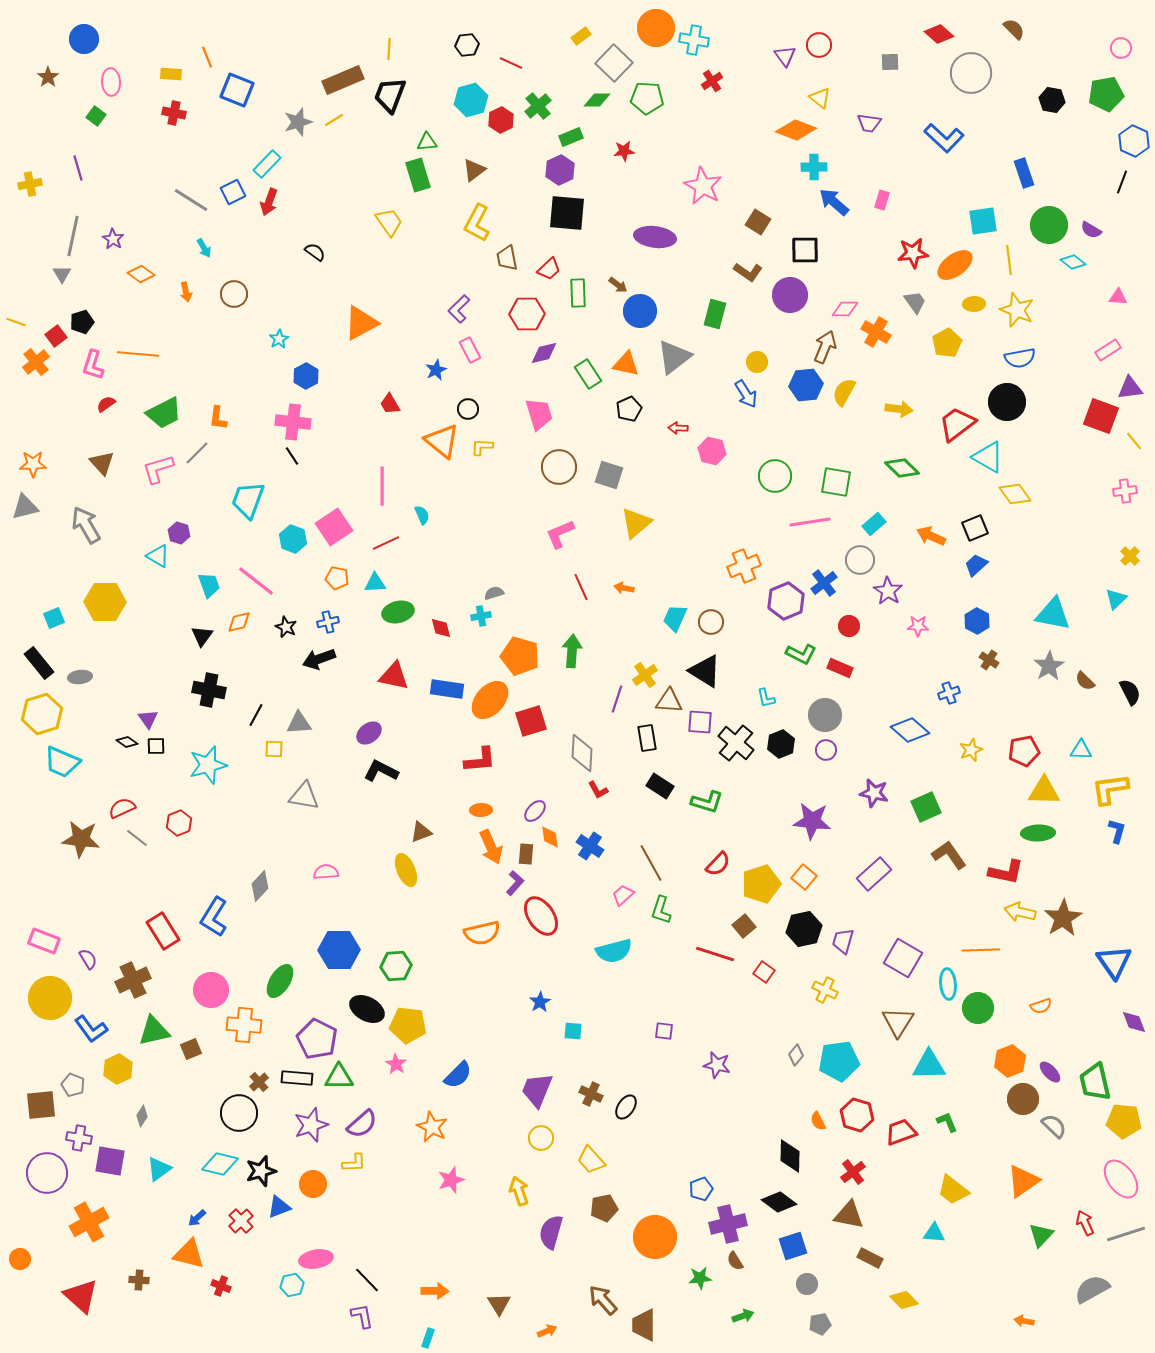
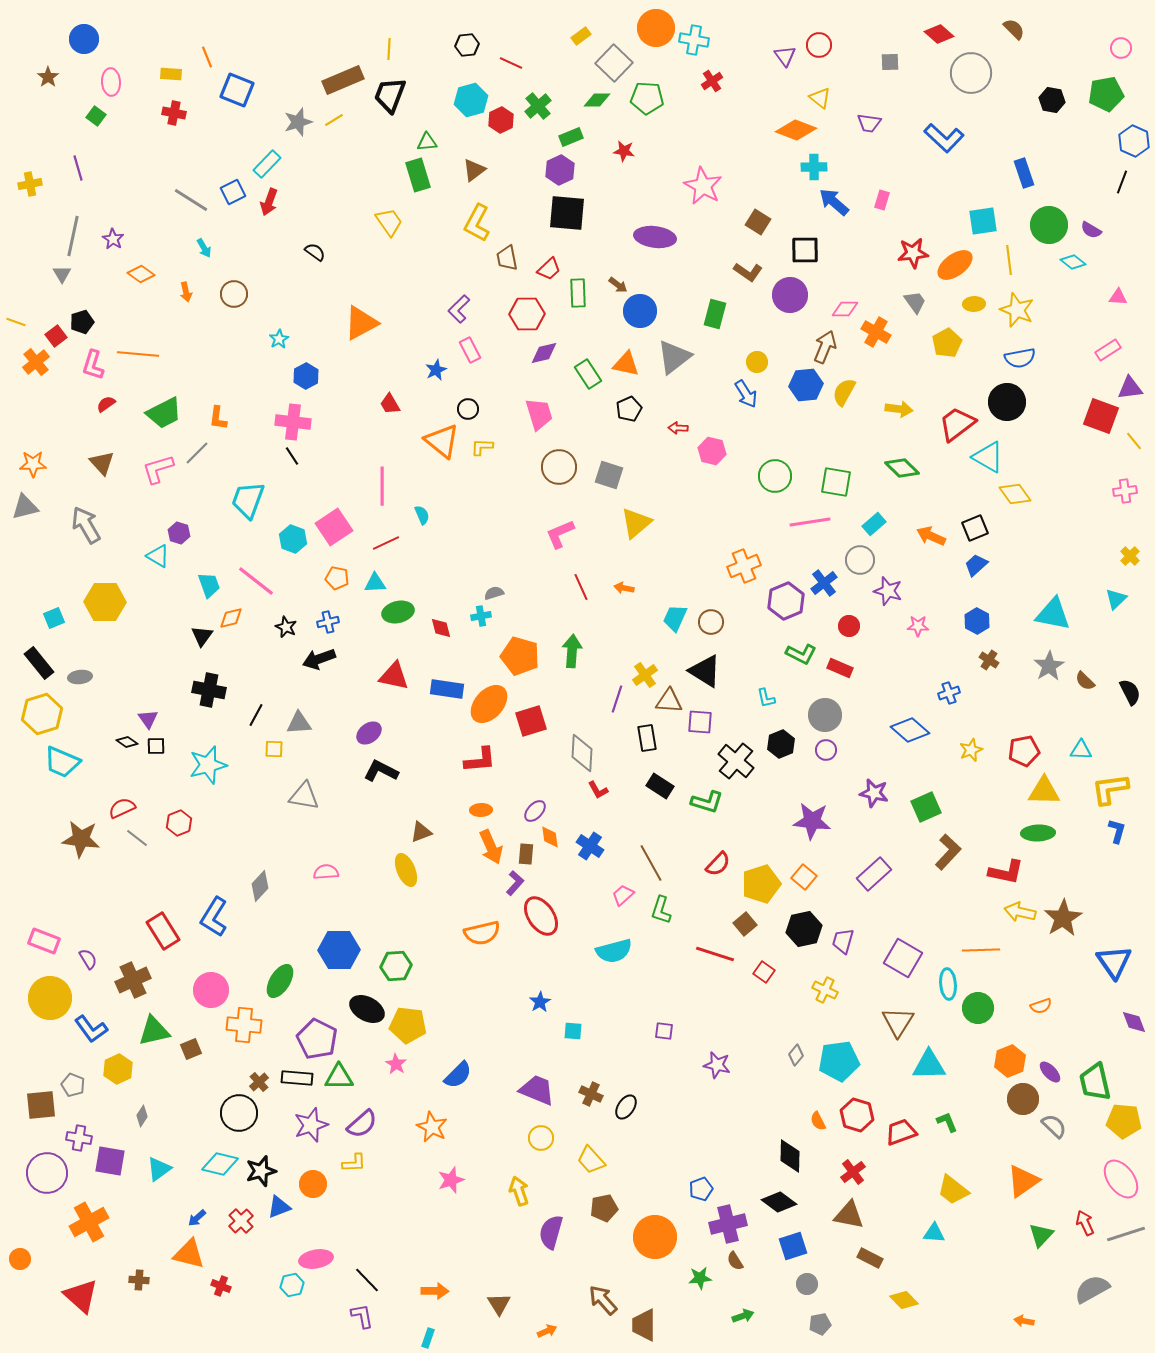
red star at (624, 151): rotated 15 degrees clockwise
purple star at (888, 591): rotated 16 degrees counterclockwise
orange diamond at (239, 622): moved 8 px left, 4 px up
orange ellipse at (490, 700): moved 1 px left, 4 px down
black cross at (736, 743): moved 18 px down
brown L-shape at (949, 855): moved 1 px left, 3 px up; rotated 78 degrees clockwise
brown square at (744, 926): moved 1 px right, 2 px up
purple trapezoid at (537, 1090): rotated 90 degrees clockwise
